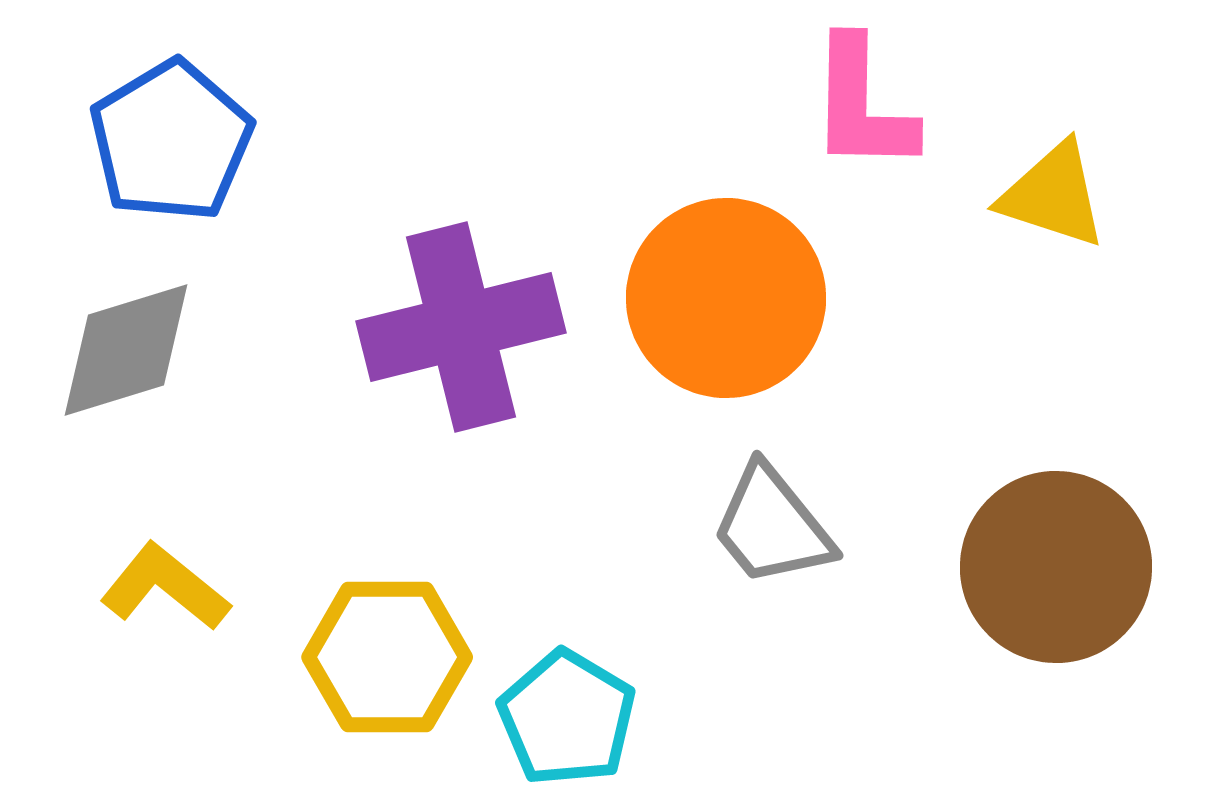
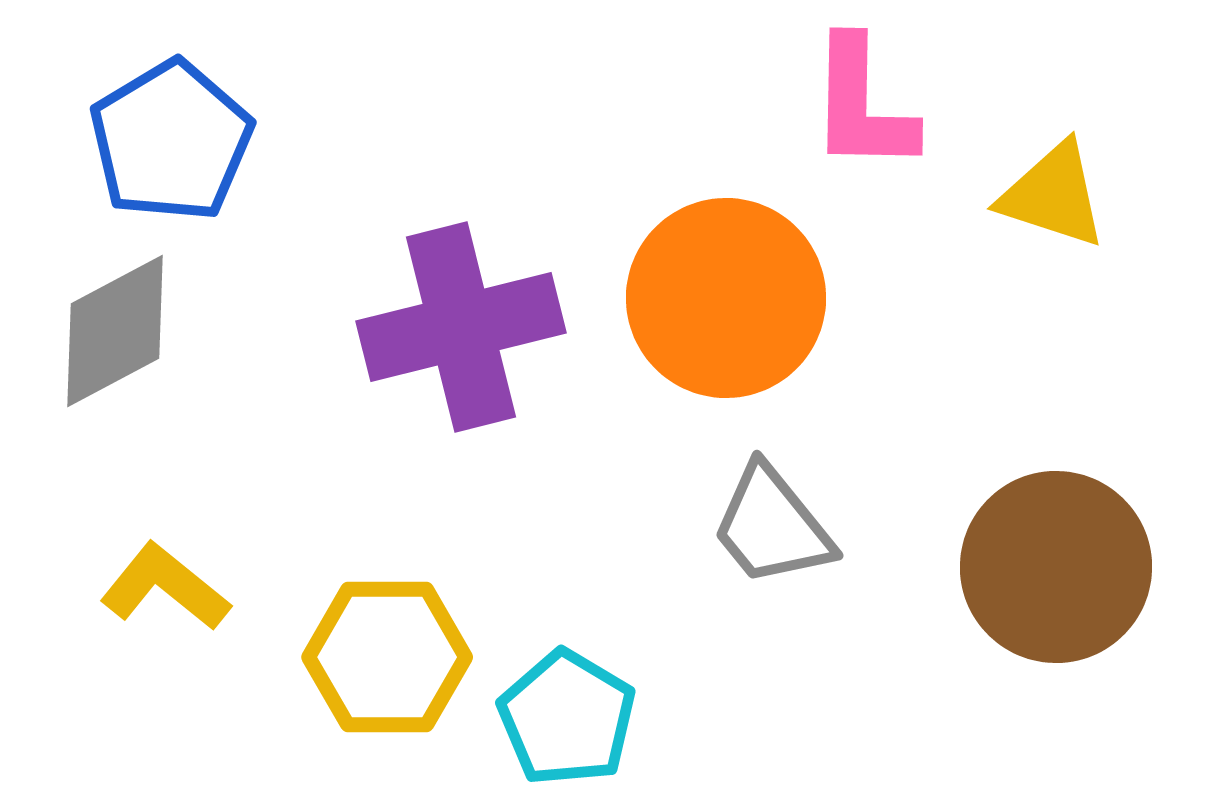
gray diamond: moved 11 px left, 19 px up; rotated 11 degrees counterclockwise
